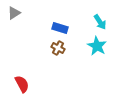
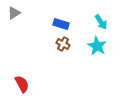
cyan arrow: moved 1 px right
blue rectangle: moved 1 px right, 4 px up
brown cross: moved 5 px right, 4 px up
